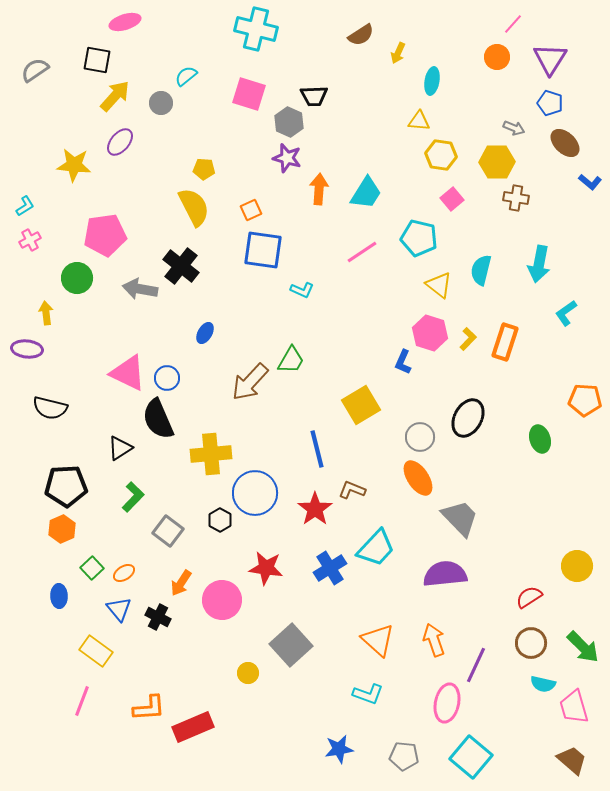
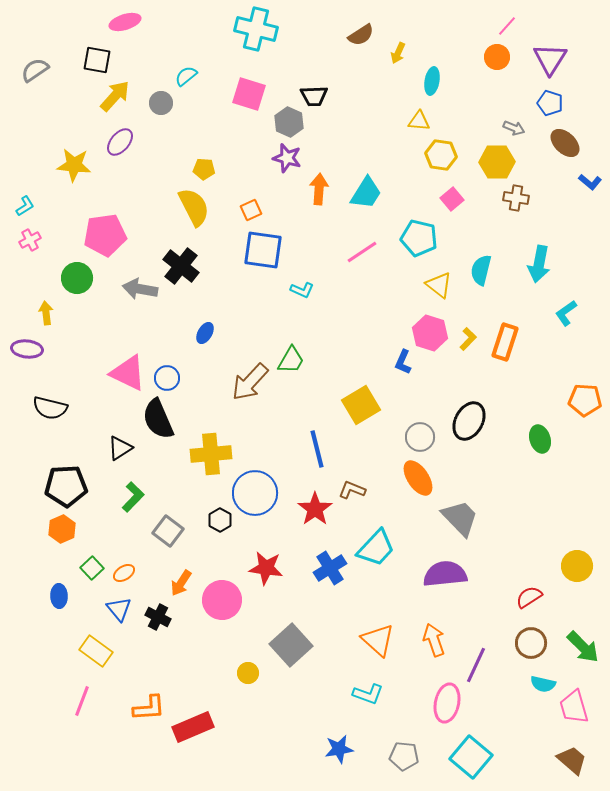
pink line at (513, 24): moved 6 px left, 2 px down
black ellipse at (468, 418): moved 1 px right, 3 px down
